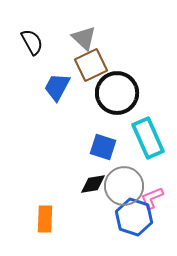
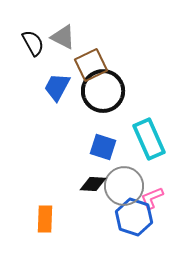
gray triangle: moved 21 px left, 1 px up; rotated 16 degrees counterclockwise
black semicircle: moved 1 px right, 1 px down
black circle: moved 14 px left, 2 px up
cyan rectangle: moved 1 px right, 1 px down
black diamond: rotated 12 degrees clockwise
